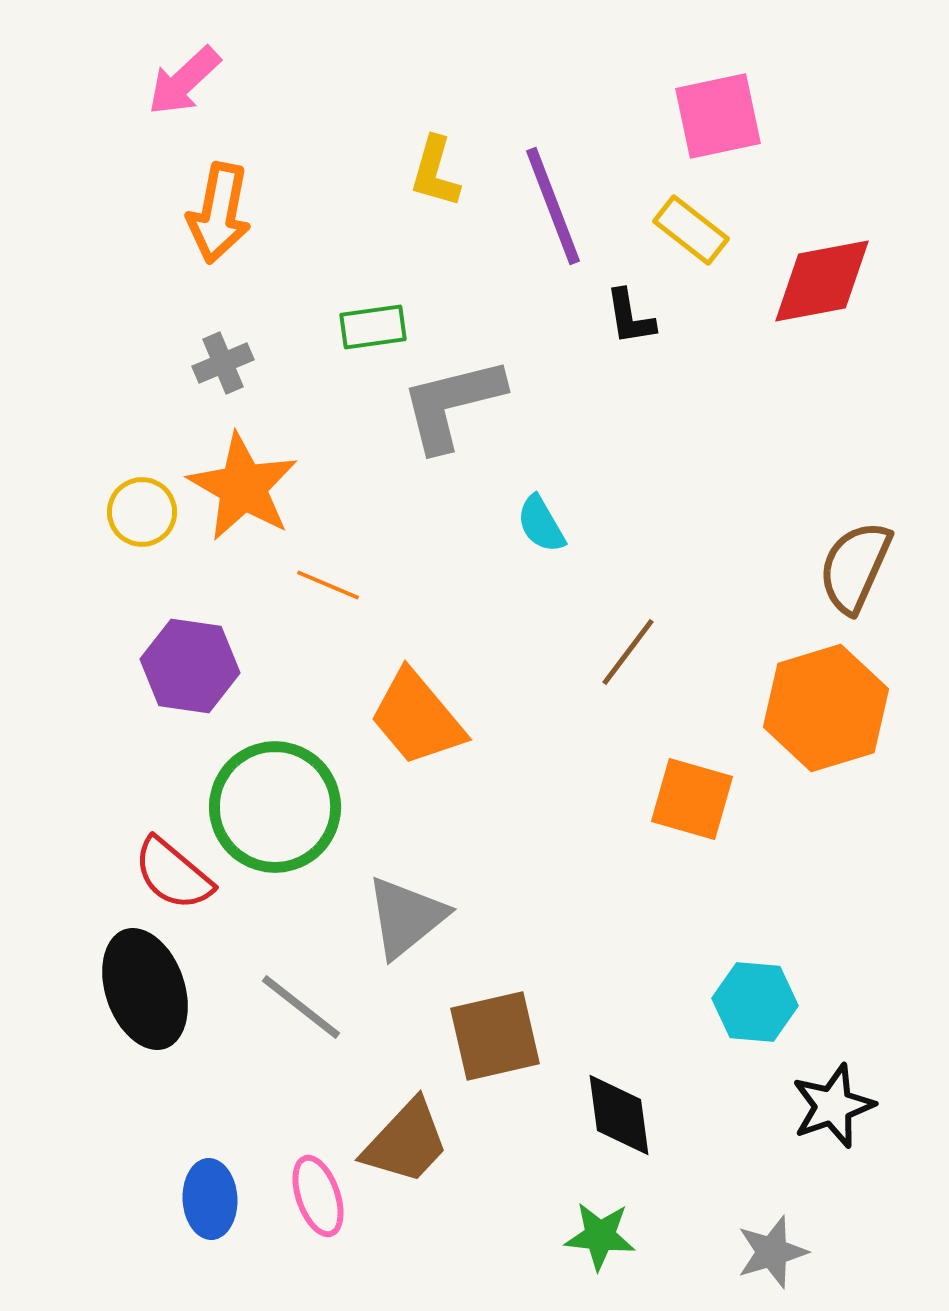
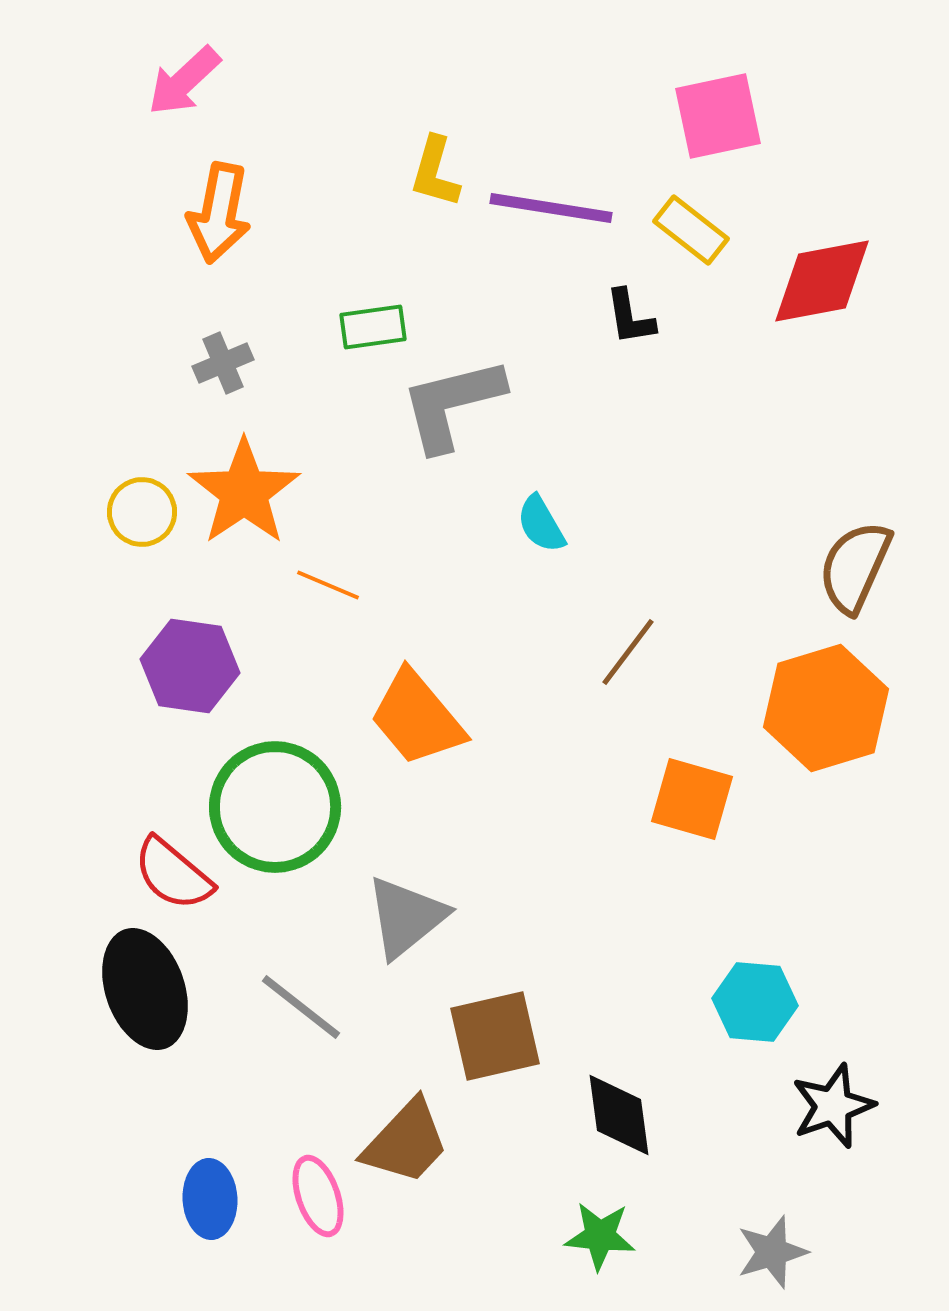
purple line: moved 2 px left, 2 px down; rotated 60 degrees counterclockwise
orange star: moved 1 px right, 5 px down; rotated 8 degrees clockwise
